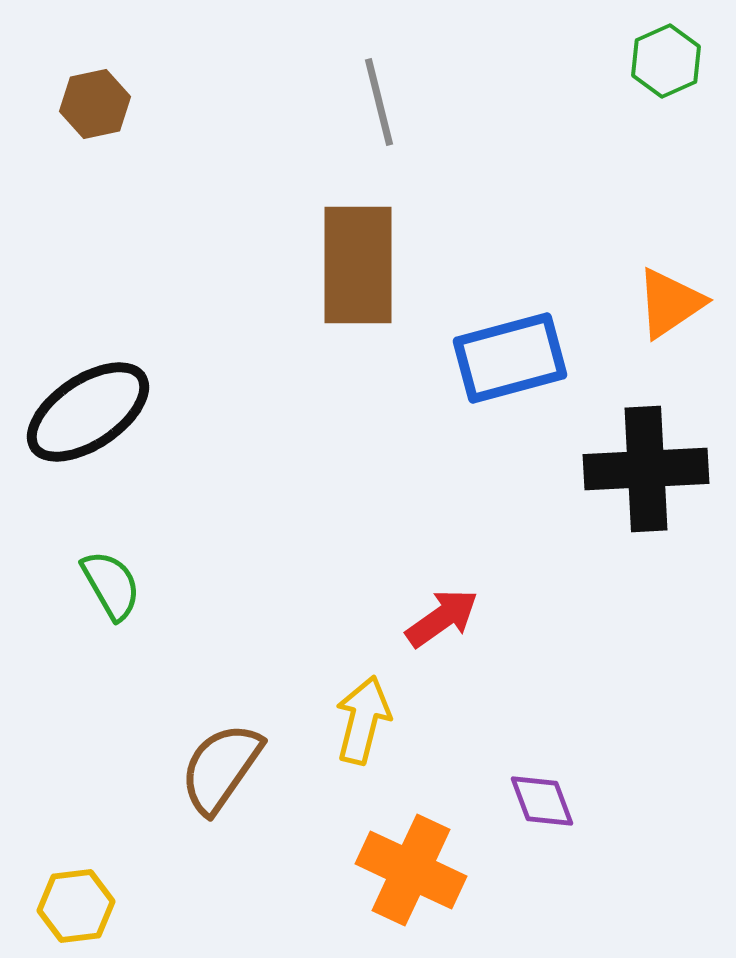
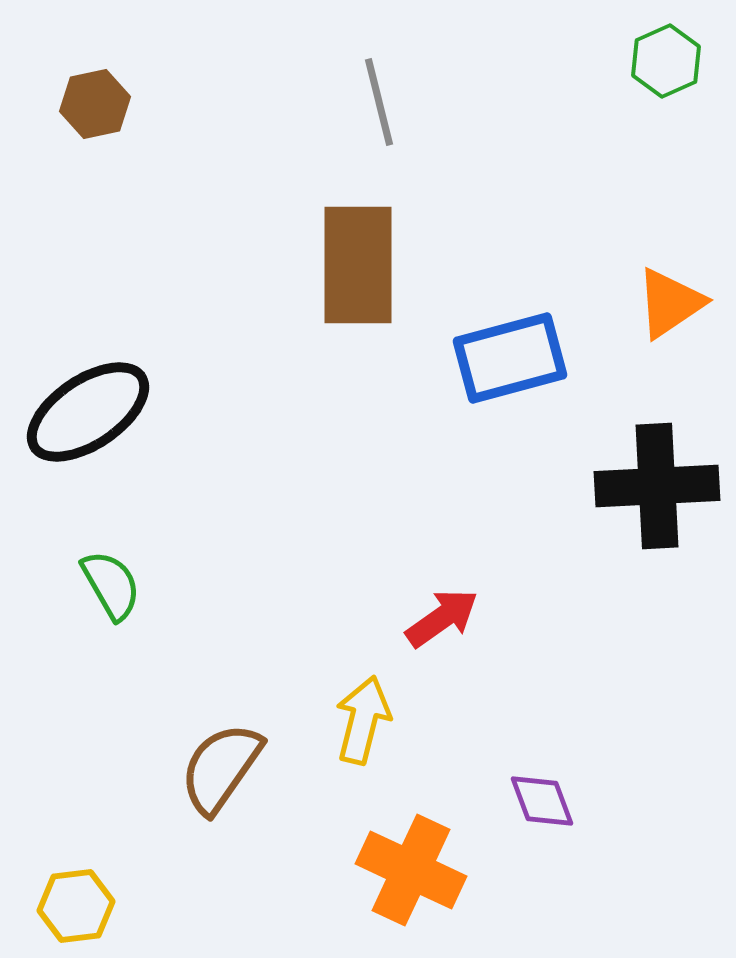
black cross: moved 11 px right, 17 px down
